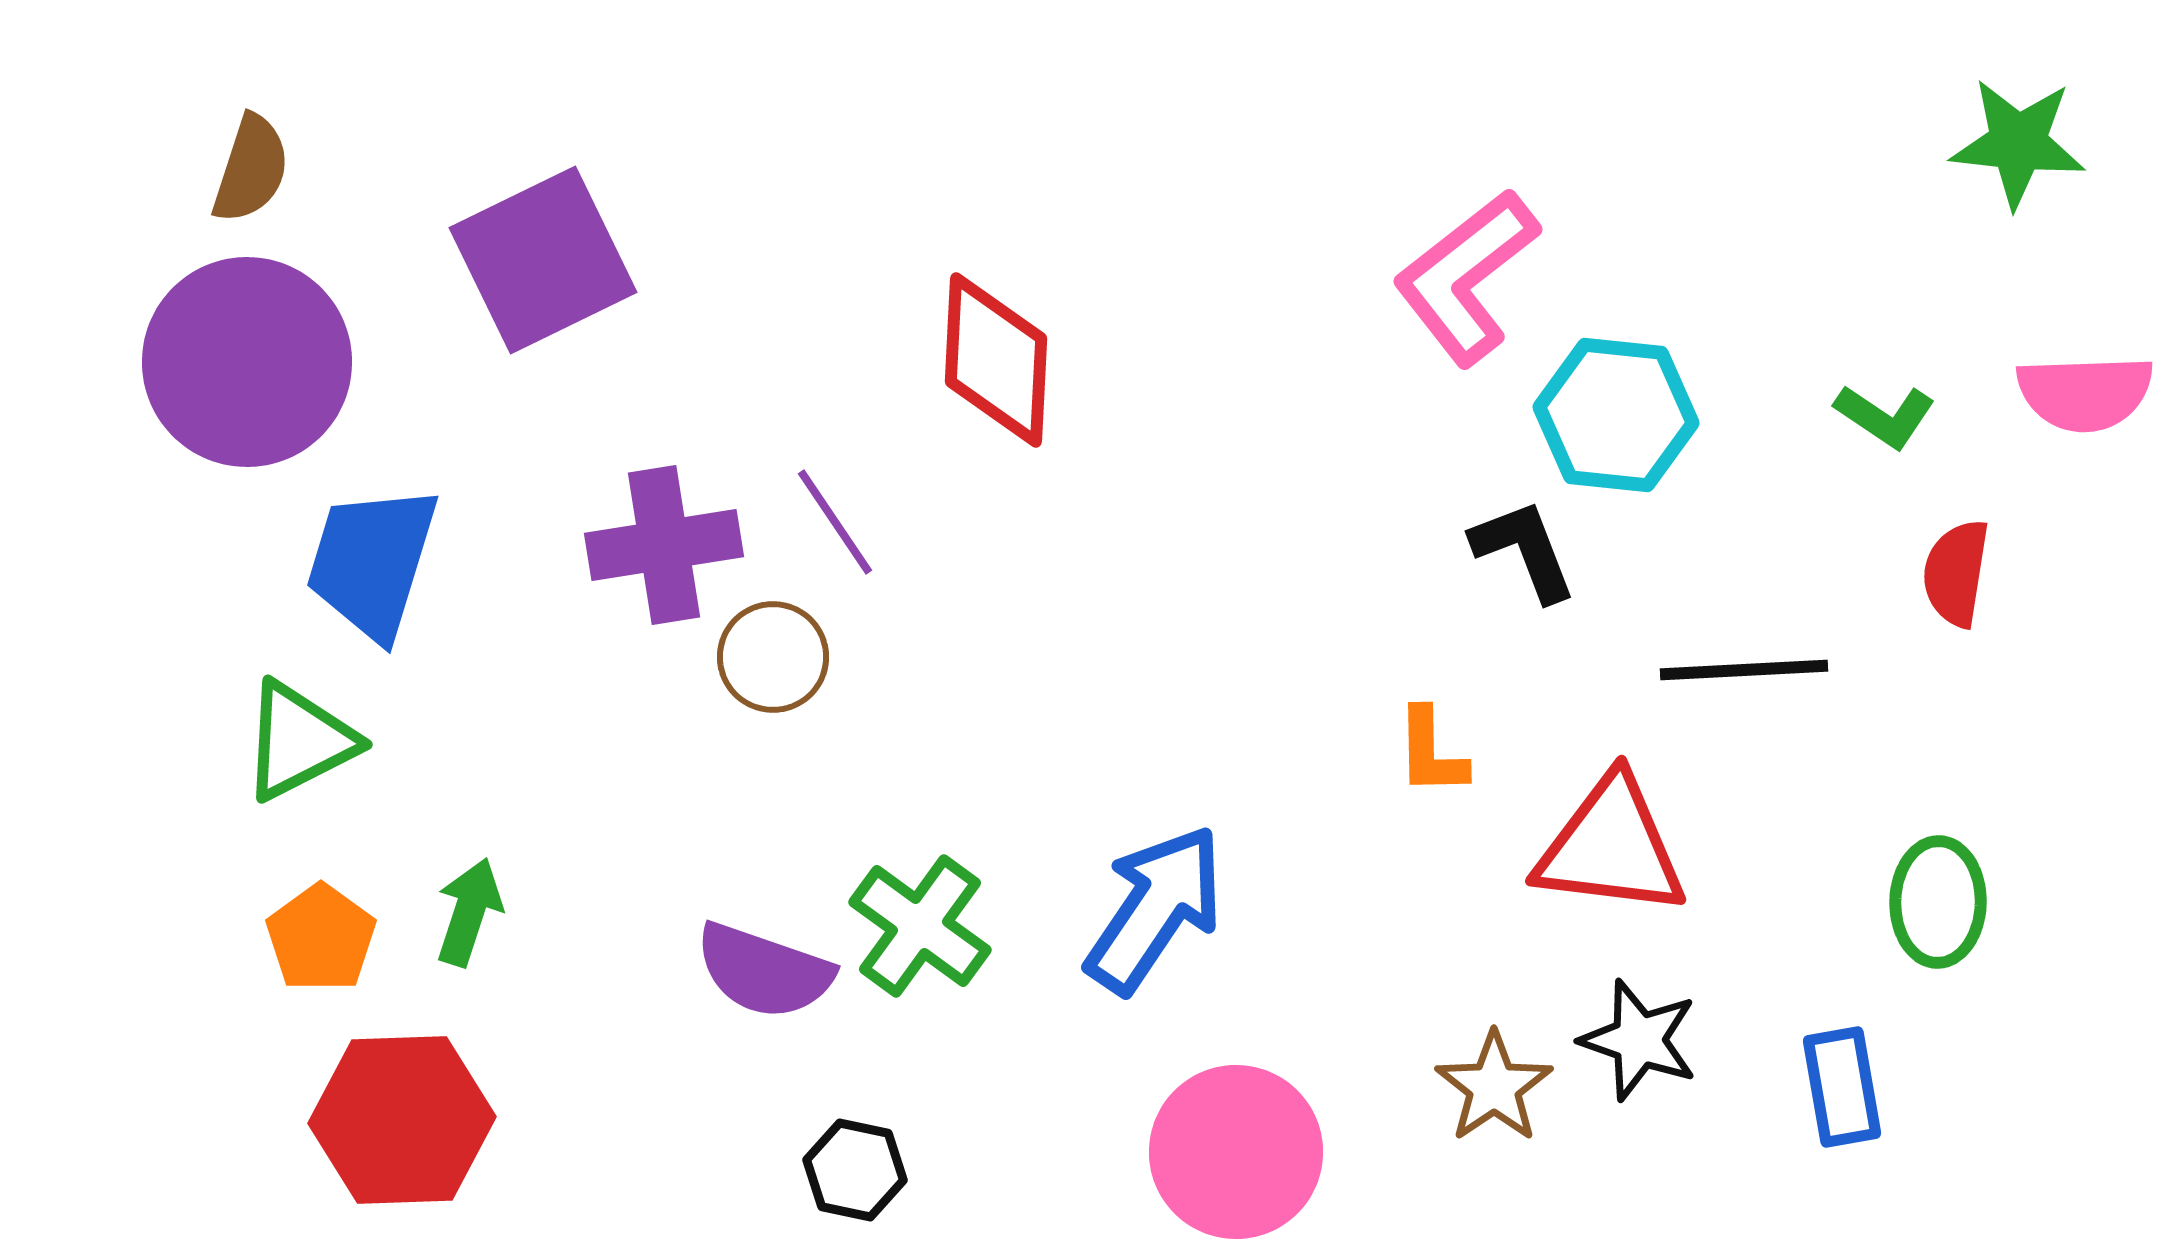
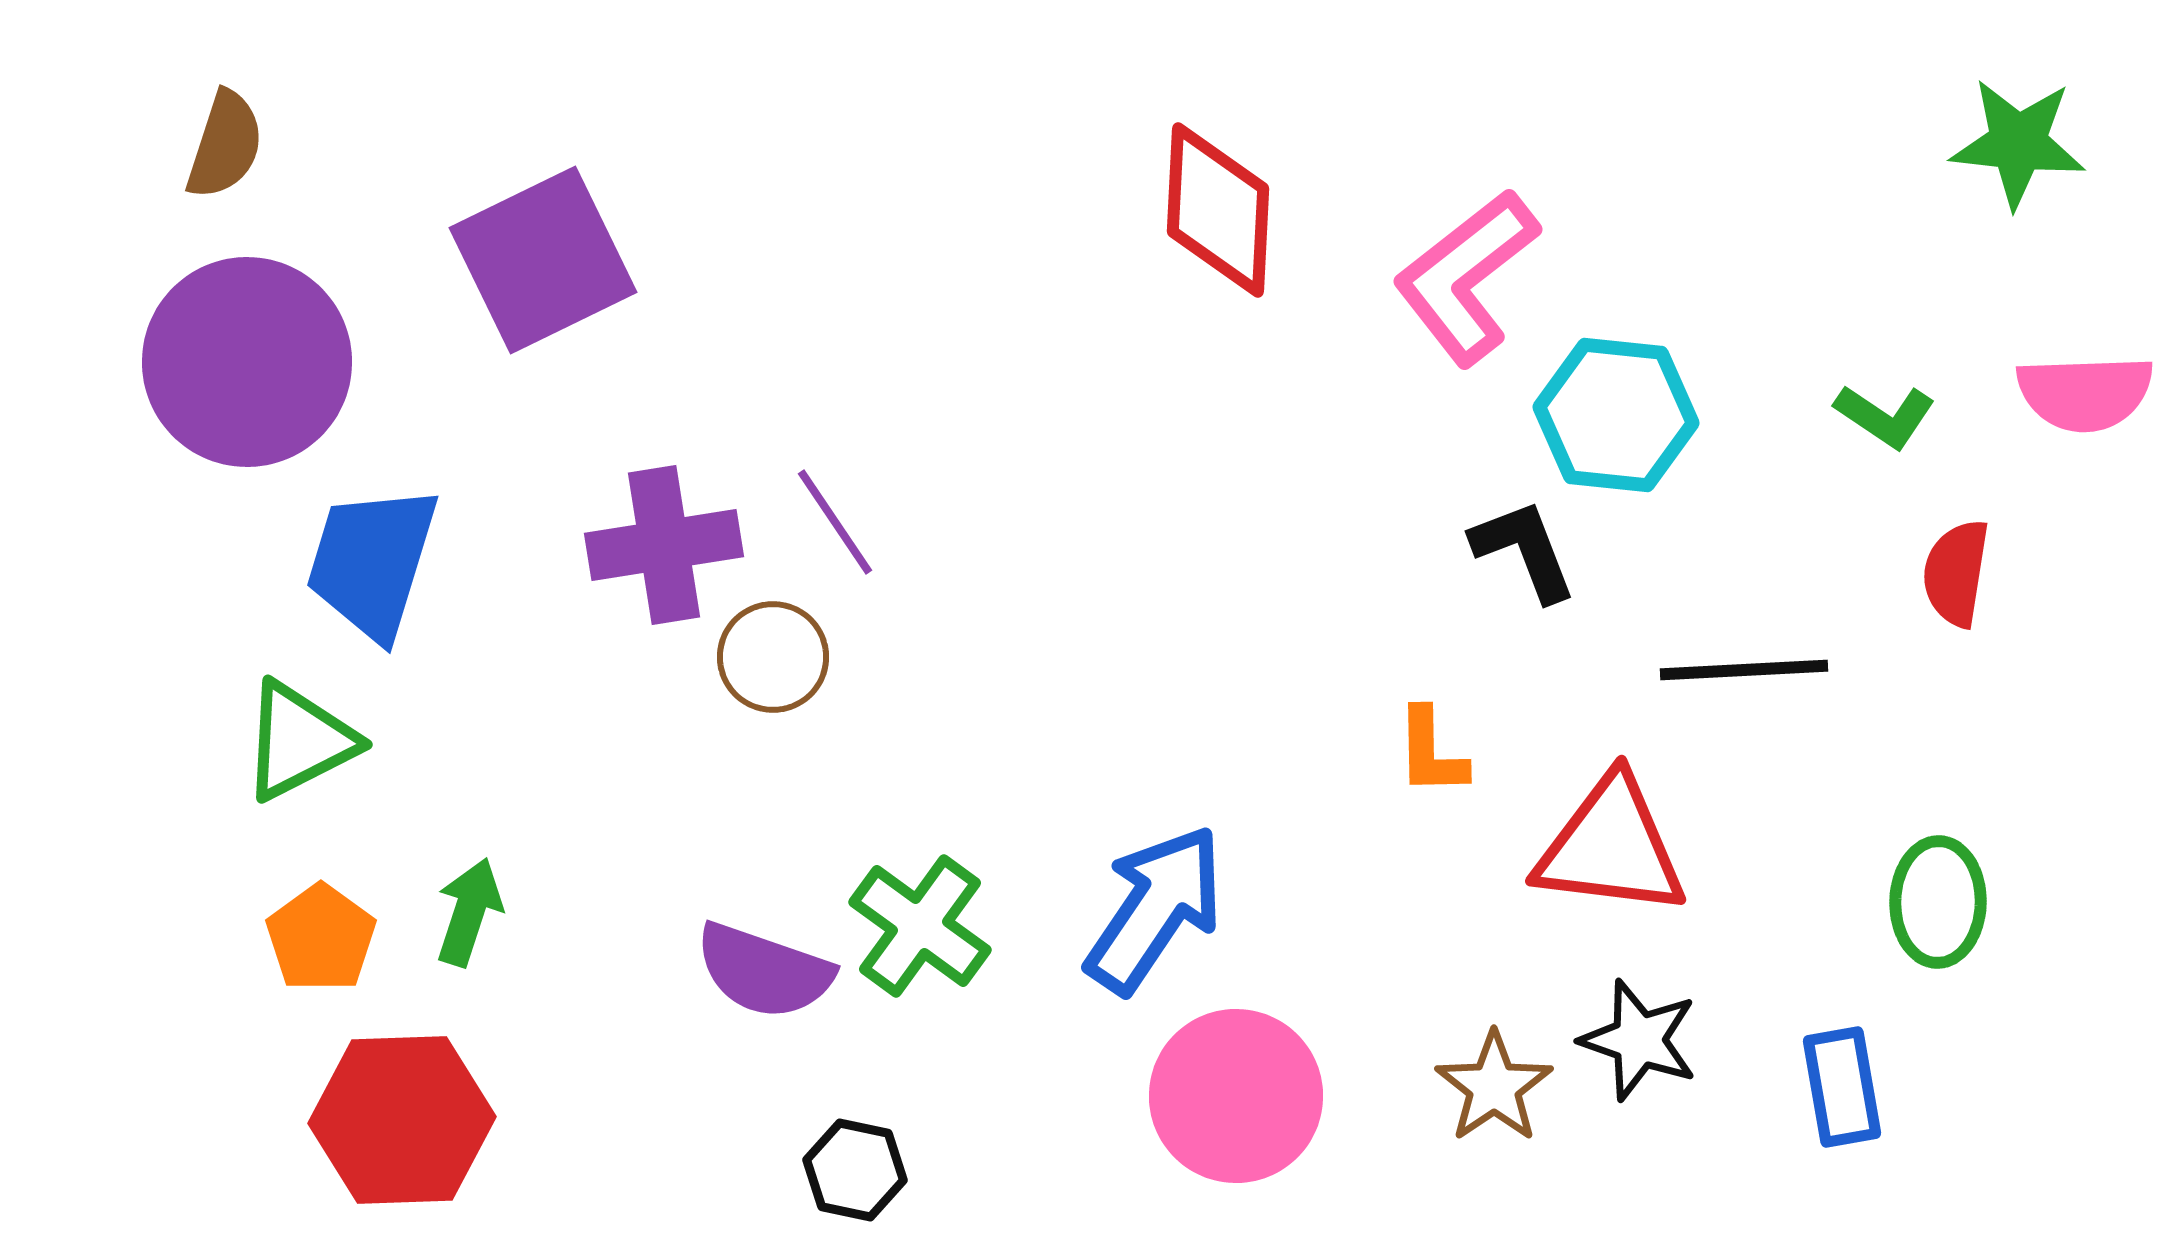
brown semicircle: moved 26 px left, 24 px up
red diamond: moved 222 px right, 150 px up
pink circle: moved 56 px up
